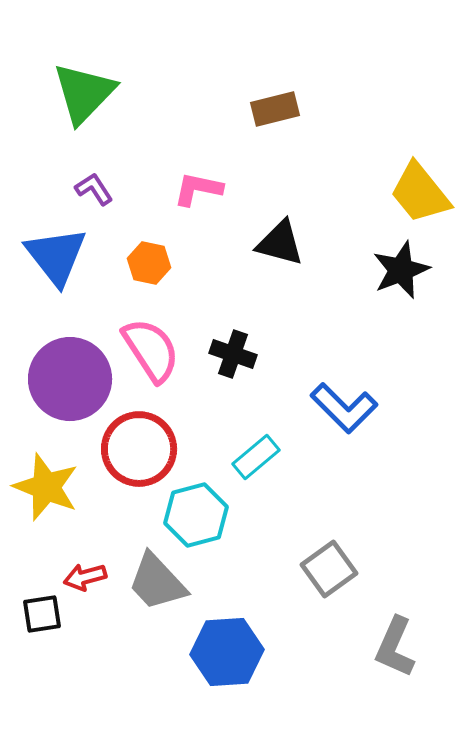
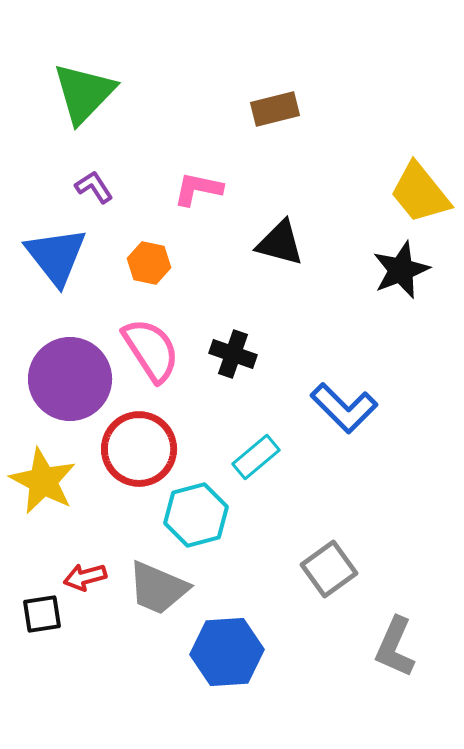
purple L-shape: moved 2 px up
yellow star: moved 3 px left, 6 px up; rotated 6 degrees clockwise
gray trapezoid: moved 1 px right, 6 px down; rotated 24 degrees counterclockwise
